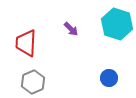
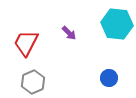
cyan hexagon: rotated 12 degrees counterclockwise
purple arrow: moved 2 px left, 4 px down
red trapezoid: rotated 24 degrees clockwise
